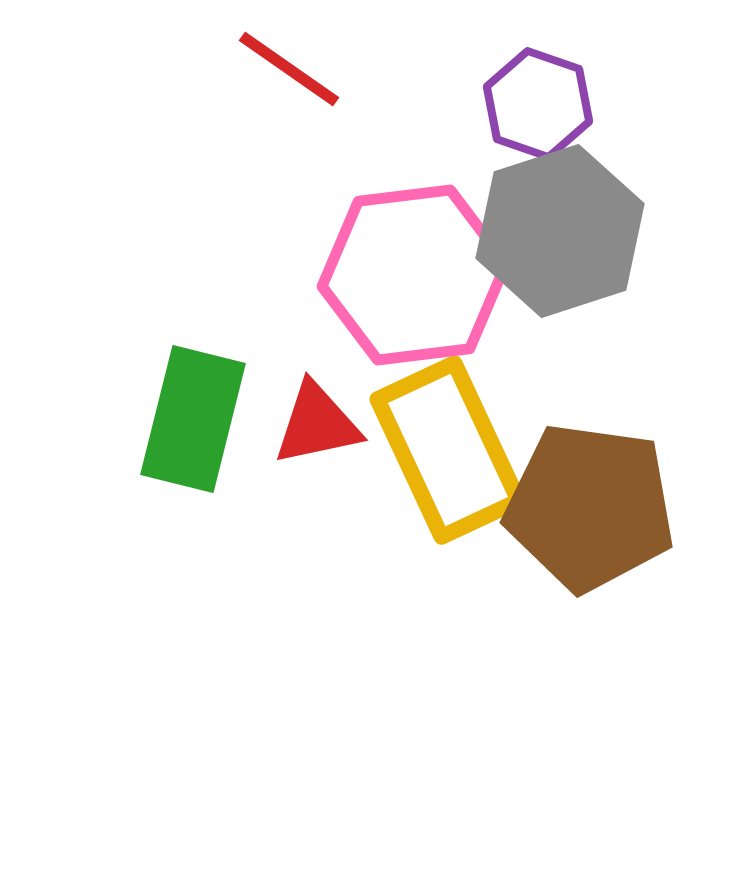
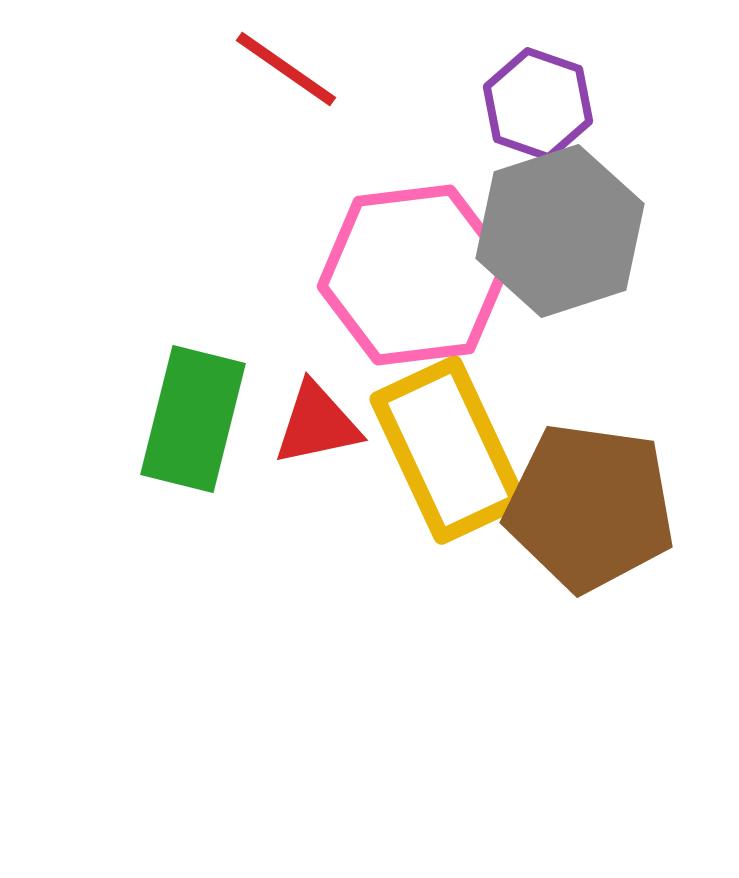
red line: moved 3 px left
